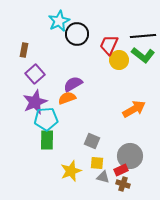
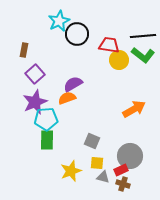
red trapezoid: rotated 75 degrees clockwise
